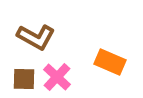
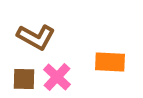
orange rectangle: rotated 20 degrees counterclockwise
